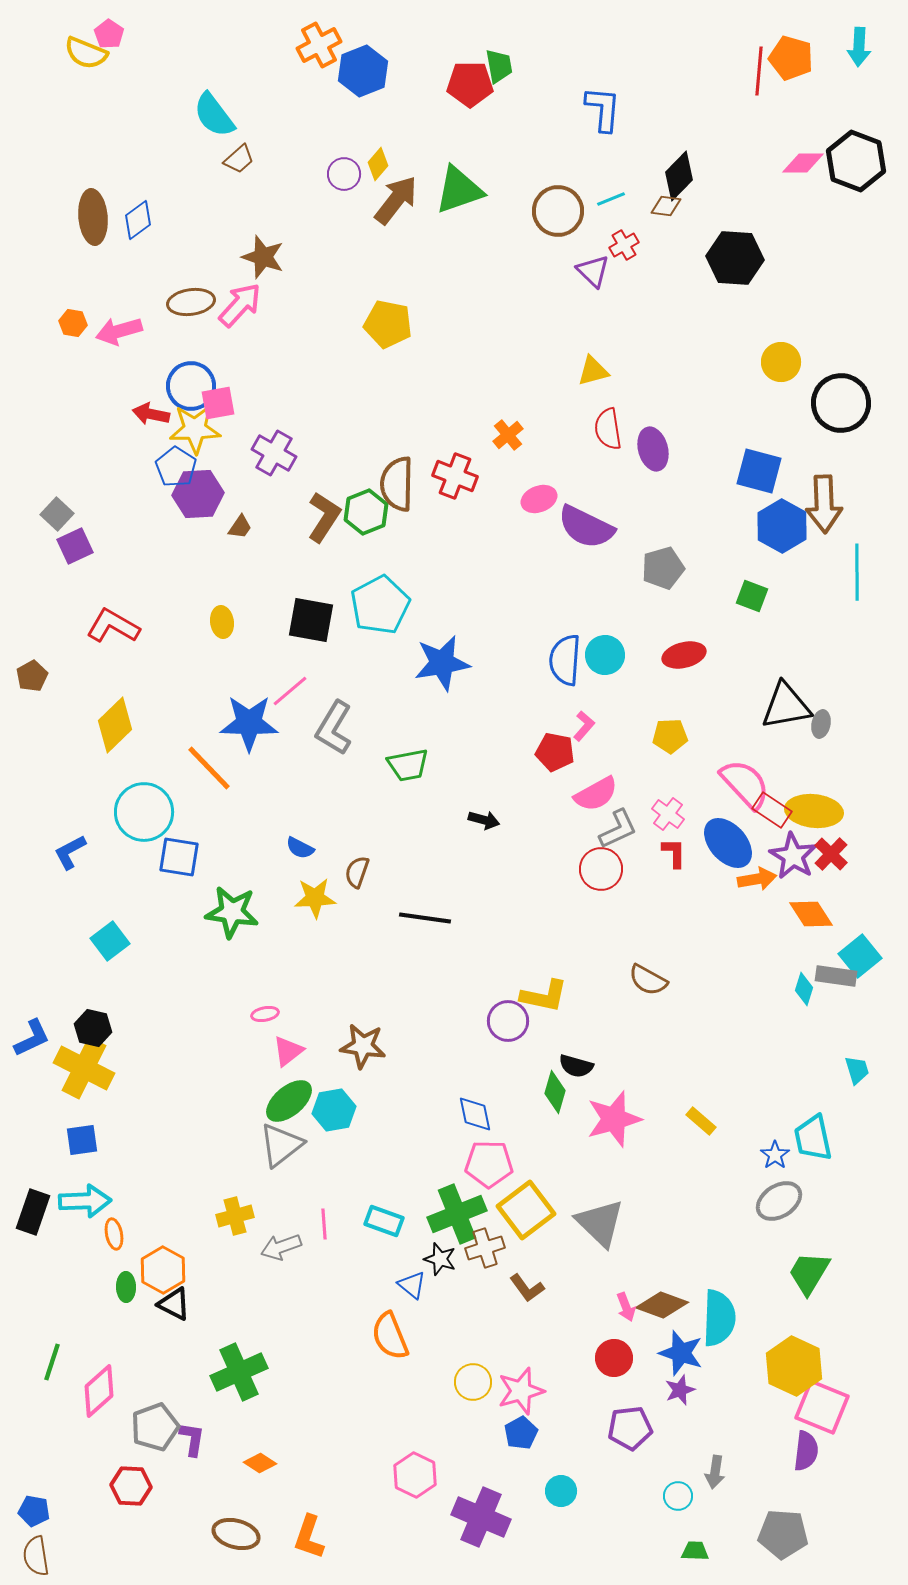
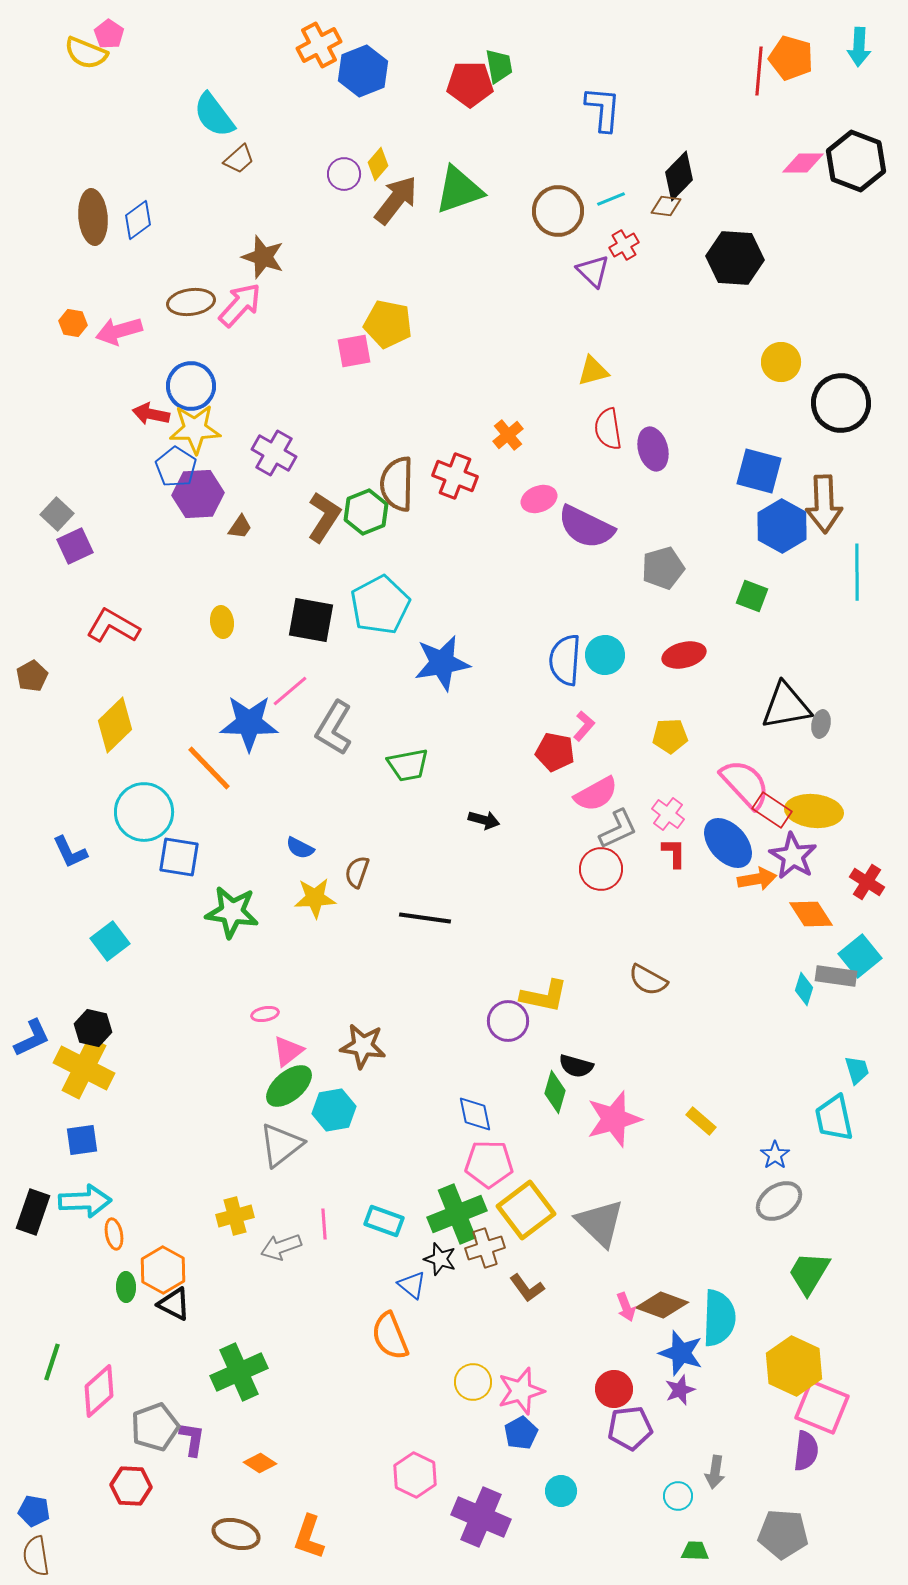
pink square at (218, 403): moved 136 px right, 52 px up
blue L-shape at (70, 852): rotated 87 degrees counterclockwise
red cross at (831, 854): moved 36 px right, 28 px down; rotated 12 degrees counterclockwise
green ellipse at (289, 1101): moved 15 px up
cyan trapezoid at (813, 1138): moved 21 px right, 20 px up
red circle at (614, 1358): moved 31 px down
